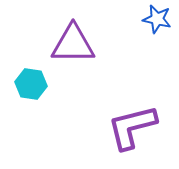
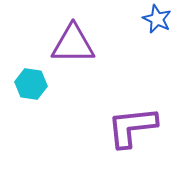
blue star: rotated 12 degrees clockwise
purple L-shape: rotated 8 degrees clockwise
